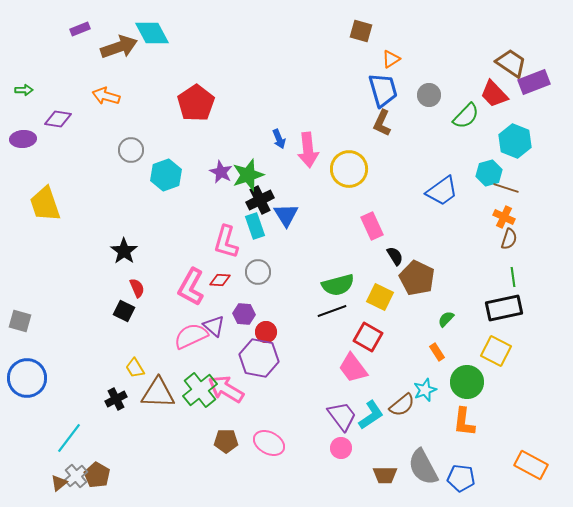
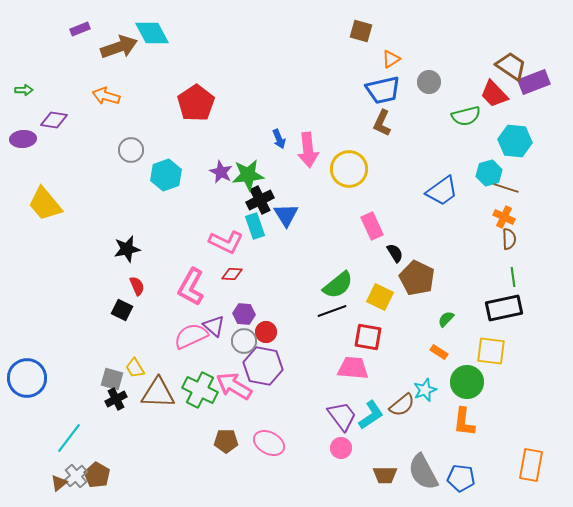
brown trapezoid at (511, 63): moved 3 px down
blue trapezoid at (383, 90): rotated 93 degrees clockwise
gray circle at (429, 95): moved 13 px up
green semicircle at (466, 116): rotated 32 degrees clockwise
purple diamond at (58, 119): moved 4 px left, 1 px down
cyan hexagon at (515, 141): rotated 16 degrees counterclockwise
green star at (248, 175): rotated 12 degrees clockwise
yellow trapezoid at (45, 204): rotated 21 degrees counterclockwise
brown semicircle at (509, 239): rotated 20 degrees counterclockwise
pink L-shape at (226, 242): rotated 80 degrees counterclockwise
black star at (124, 251): moved 3 px right, 2 px up; rotated 24 degrees clockwise
black semicircle at (395, 256): moved 3 px up
gray circle at (258, 272): moved 14 px left, 69 px down
red diamond at (220, 280): moved 12 px right, 6 px up
green semicircle at (338, 285): rotated 24 degrees counterclockwise
red semicircle at (137, 288): moved 2 px up
black square at (124, 311): moved 2 px left, 1 px up
gray square at (20, 321): moved 92 px right, 58 px down
red square at (368, 337): rotated 20 degrees counterclockwise
yellow square at (496, 351): moved 5 px left; rotated 20 degrees counterclockwise
orange rectangle at (437, 352): moved 2 px right; rotated 24 degrees counterclockwise
purple hexagon at (259, 358): moved 4 px right, 8 px down
pink trapezoid at (353, 368): rotated 132 degrees clockwise
pink arrow at (226, 389): moved 8 px right, 3 px up
green cross at (200, 390): rotated 24 degrees counterclockwise
orange rectangle at (531, 465): rotated 72 degrees clockwise
gray semicircle at (423, 467): moved 5 px down
